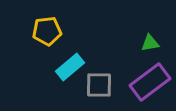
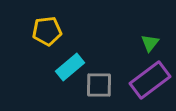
green triangle: rotated 42 degrees counterclockwise
purple rectangle: moved 2 px up
